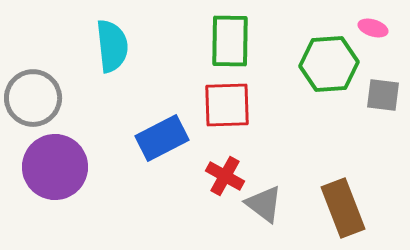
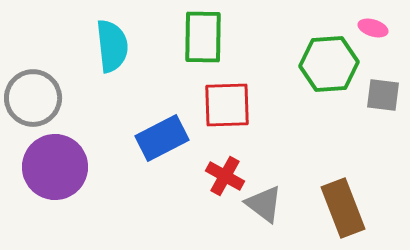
green rectangle: moved 27 px left, 4 px up
